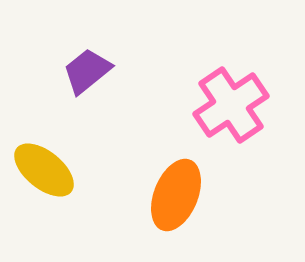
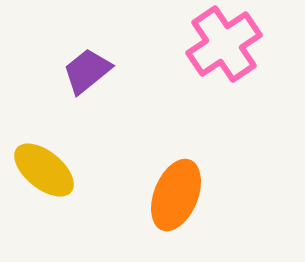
pink cross: moved 7 px left, 61 px up
